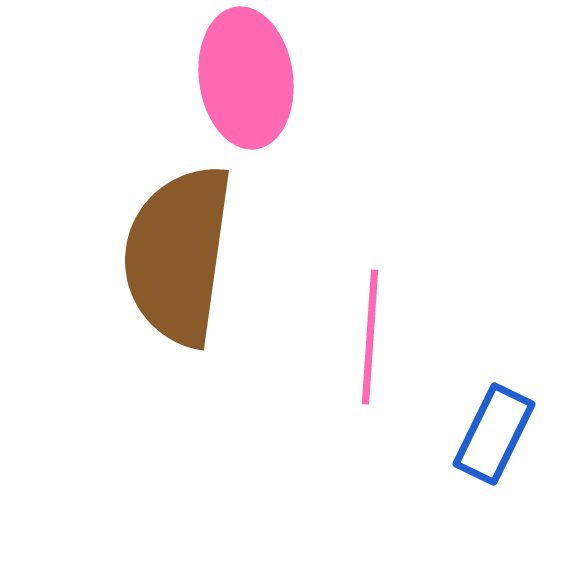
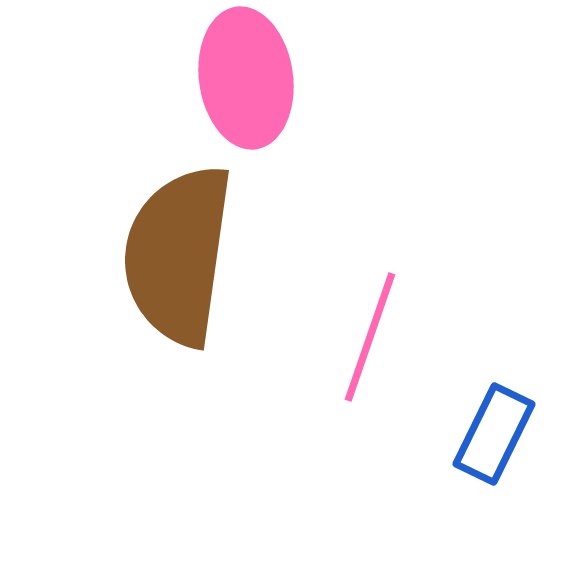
pink line: rotated 15 degrees clockwise
